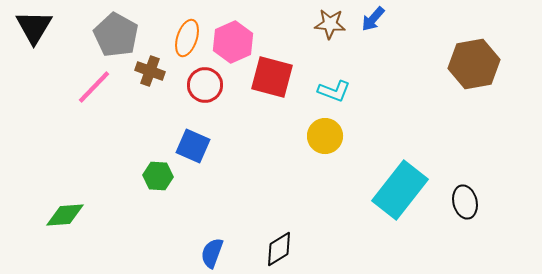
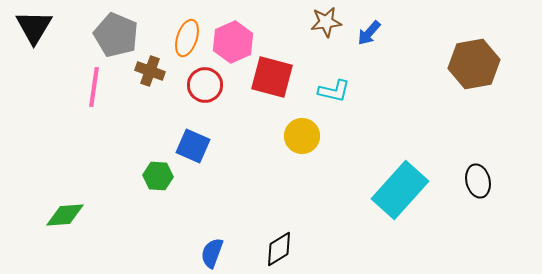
blue arrow: moved 4 px left, 14 px down
brown star: moved 4 px left, 2 px up; rotated 12 degrees counterclockwise
gray pentagon: rotated 6 degrees counterclockwise
pink line: rotated 36 degrees counterclockwise
cyan L-shape: rotated 8 degrees counterclockwise
yellow circle: moved 23 px left
cyan rectangle: rotated 4 degrees clockwise
black ellipse: moved 13 px right, 21 px up
